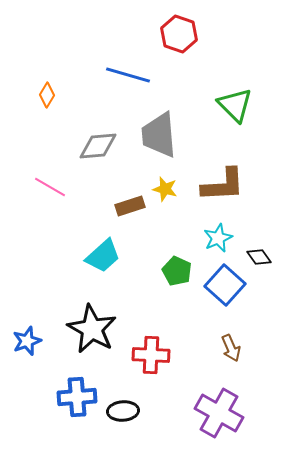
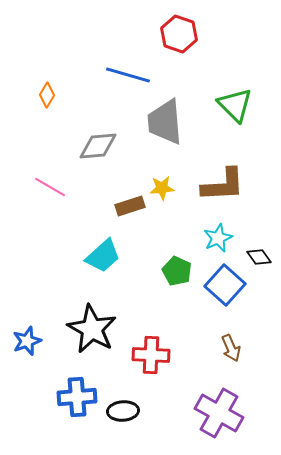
gray trapezoid: moved 6 px right, 13 px up
yellow star: moved 3 px left, 1 px up; rotated 20 degrees counterclockwise
